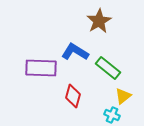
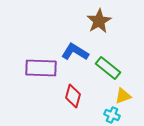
yellow triangle: rotated 18 degrees clockwise
